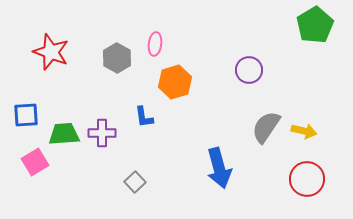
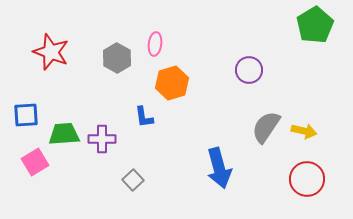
orange hexagon: moved 3 px left, 1 px down
purple cross: moved 6 px down
gray square: moved 2 px left, 2 px up
